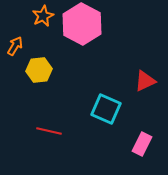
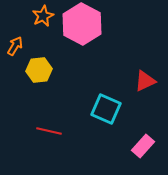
pink rectangle: moved 1 px right, 2 px down; rotated 15 degrees clockwise
